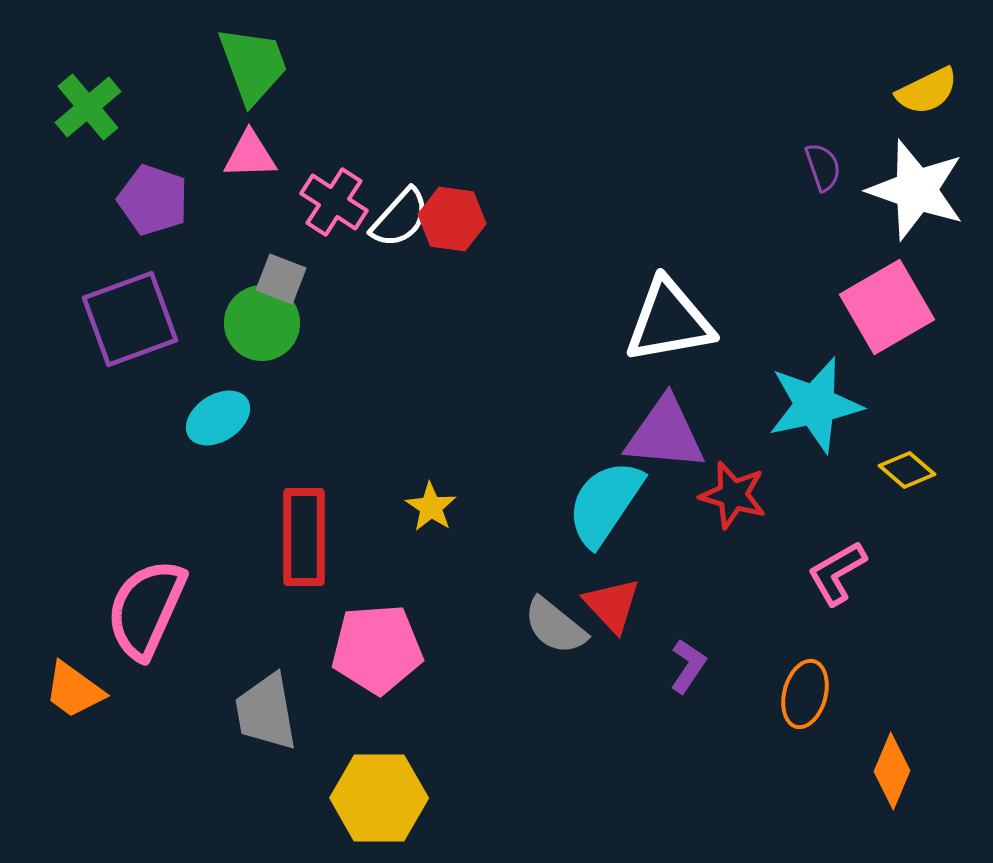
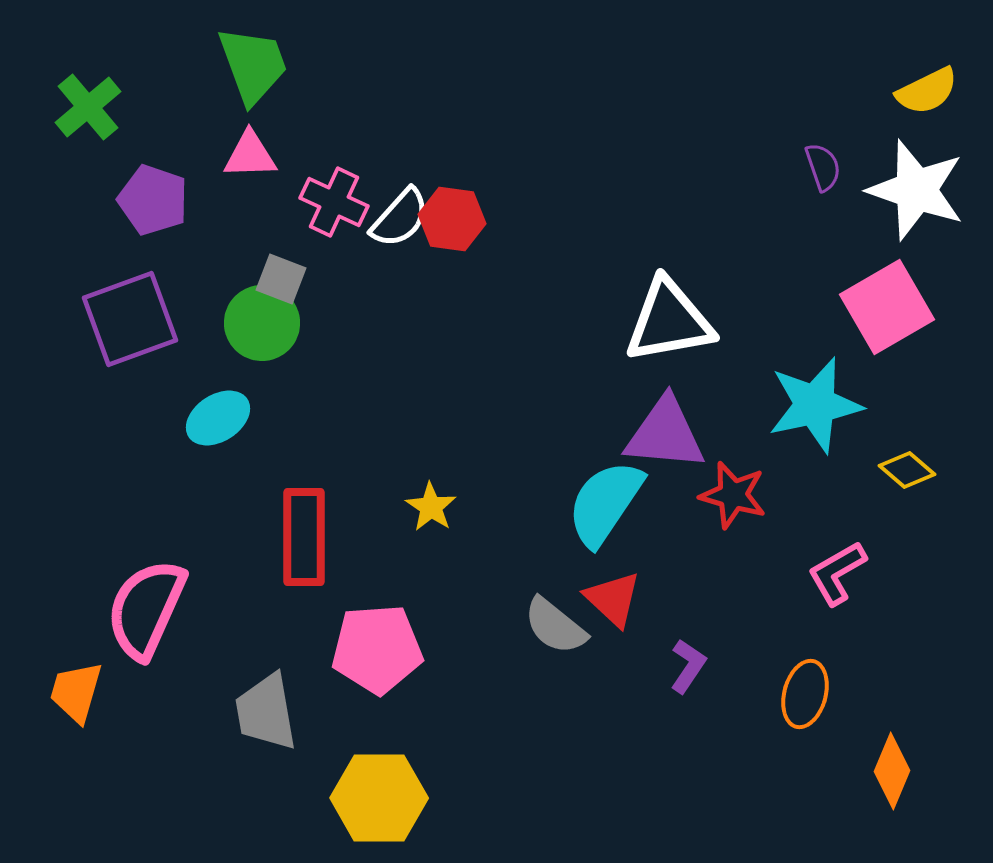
pink cross: rotated 8 degrees counterclockwise
red triangle: moved 1 px right, 6 px up; rotated 4 degrees counterclockwise
orange trapezoid: moved 2 px right, 2 px down; rotated 70 degrees clockwise
